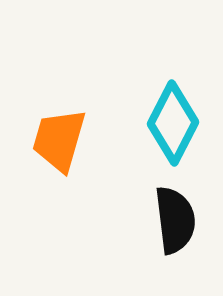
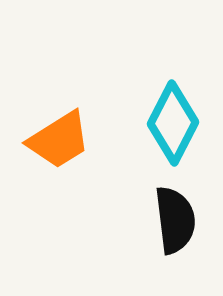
orange trapezoid: rotated 138 degrees counterclockwise
